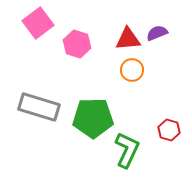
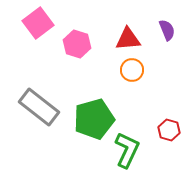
purple semicircle: moved 10 px right, 3 px up; rotated 90 degrees clockwise
gray rectangle: rotated 21 degrees clockwise
green pentagon: moved 1 px right, 1 px down; rotated 15 degrees counterclockwise
